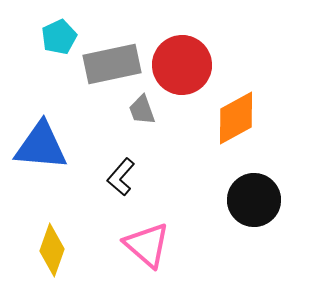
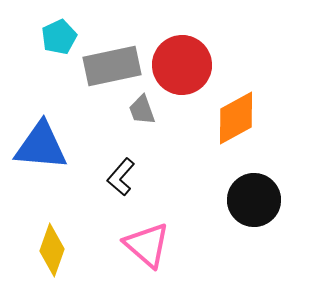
gray rectangle: moved 2 px down
